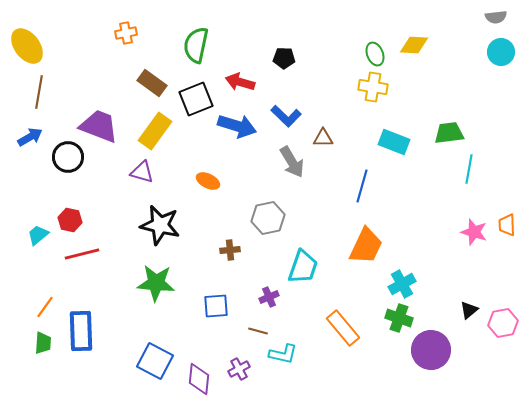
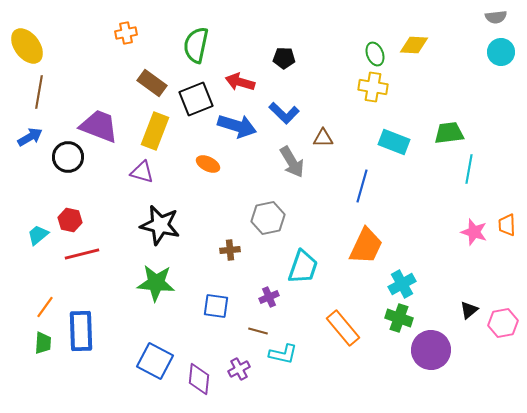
blue L-shape at (286, 116): moved 2 px left, 3 px up
yellow rectangle at (155, 131): rotated 15 degrees counterclockwise
orange ellipse at (208, 181): moved 17 px up
blue square at (216, 306): rotated 12 degrees clockwise
